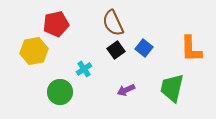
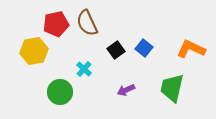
brown semicircle: moved 26 px left
orange L-shape: rotated 116 degrees clockwise
cyan cross: rotated 14 degrees counterclockwise
